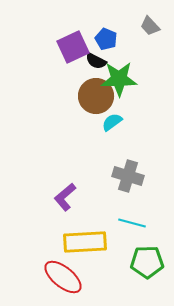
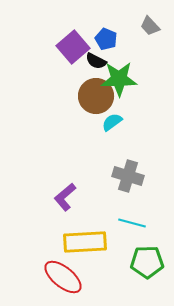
purple square: rotated 16 degrees counterclockwise
